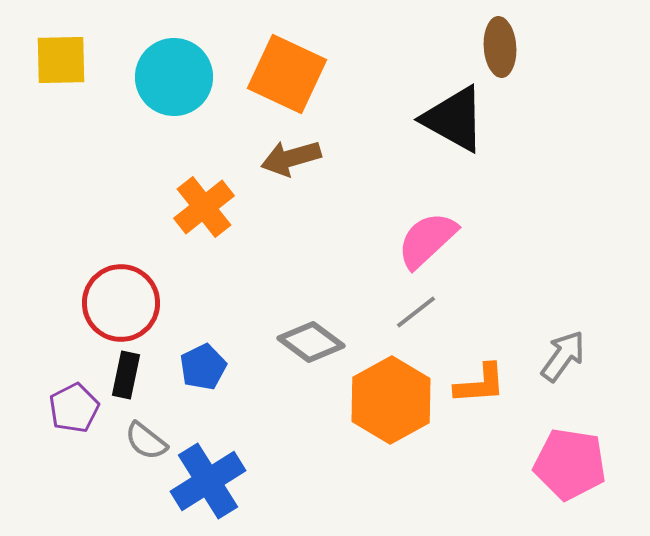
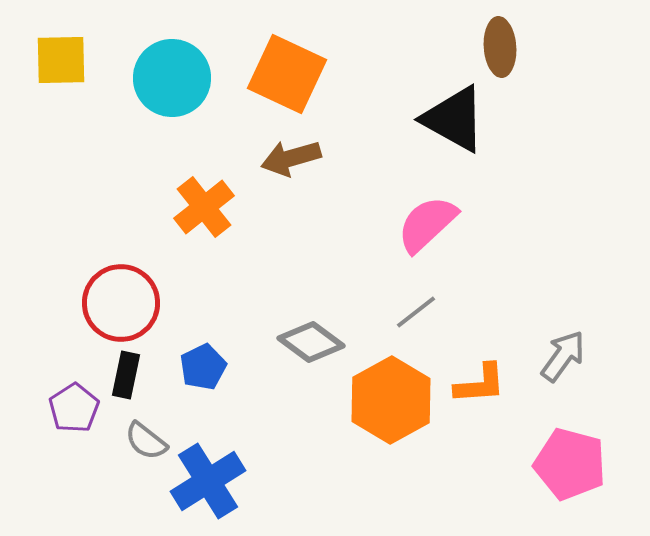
cyan circle: moved 2 px left, 1 px down
pink semicircle: moved 16 px up
purple pentagon: rotated 6 degrees counterclockwise
pink pentagon: rotated 6 degrees clockwise
